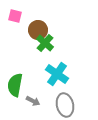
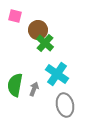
gray arrow: moved 1 px right, 12 px up; rotated 96 degrees counterclockwise
